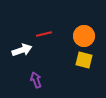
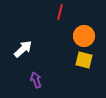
red line: moved 16 px right, 22 px up; rotated 63 degrees counterclockwise
white arrow: moved 1 px right, 1 px up; rotated 24 degrees counterclockwise
